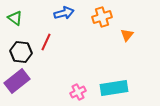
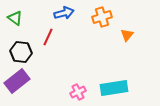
red line: moved 2 px right, 5 px up
